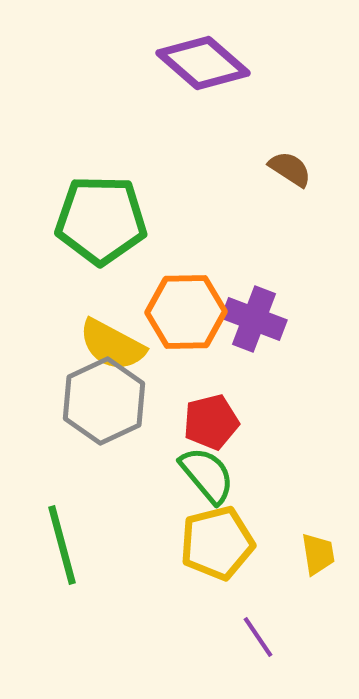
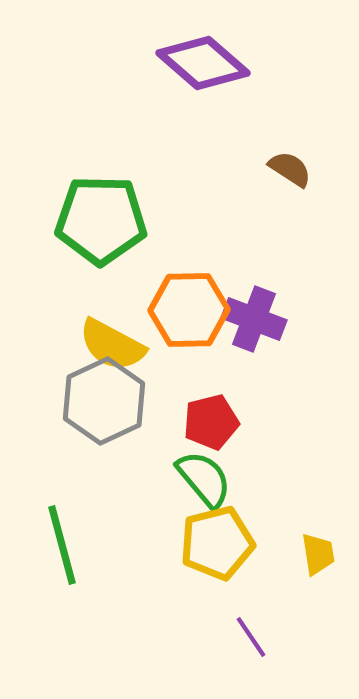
orange hexagon: moved 3 px right, 2 px up
green semicircle: moved 3 px left, 4 px down
purple line: moved 7 px left
